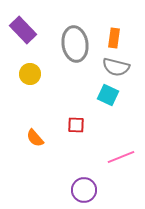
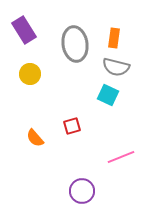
purple rectangle: moved 1 px right; rotated 12 degrees clockwise
red square: moved 4 px left, 1 px down; rotated 18 degrees counterclockwise
purple circle: moved 2 px left, 1 px down
